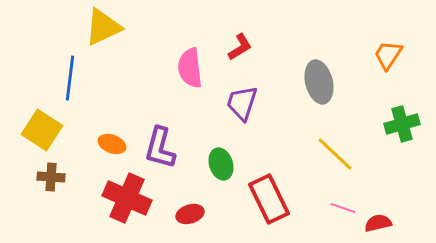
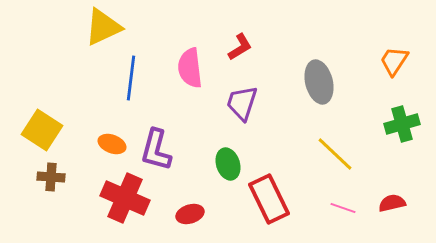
orange trapezoid: moved 6 px right, 6 px down
blue line: moved 61 px right
purple L-shape: moved 4 px left, 2 px down
green ellipse: moved 7 px right
red cross: moved 2 px left
red semicircle: moved 14 px right, 20 px up
